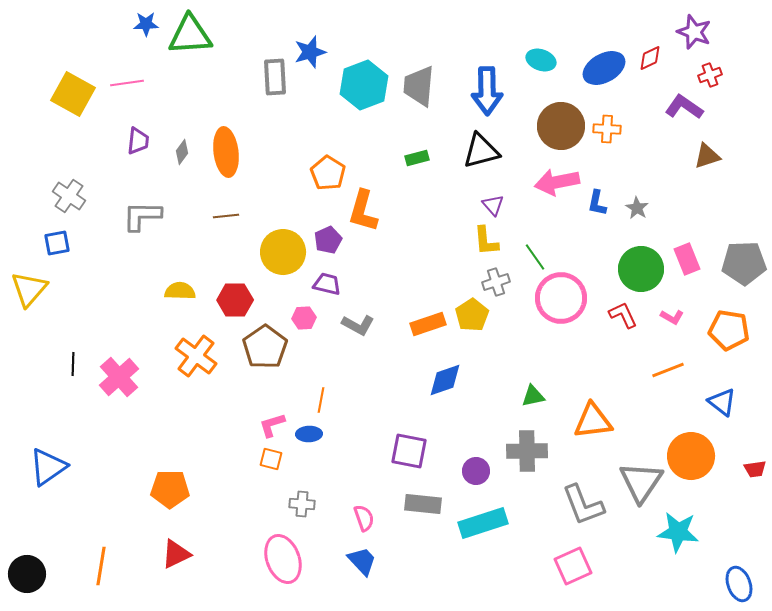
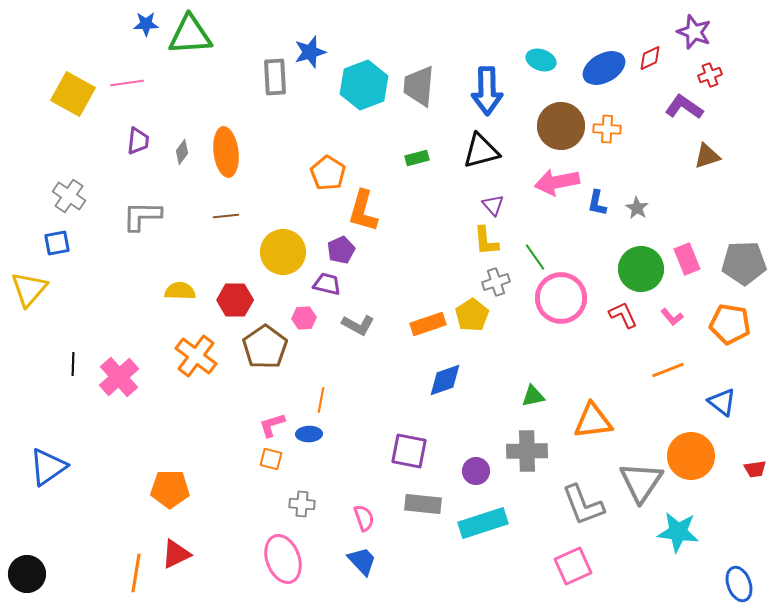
purple pentagon at (328, 240): moved 13 px right, 10 px down
pink L-shape at (672, 317): rotated 20 degrees clockwise
orange pentagon at (729, 330): moved 1 px right, 6 px up
orange line at (101, 566): moved 35 px right, 7 px down
